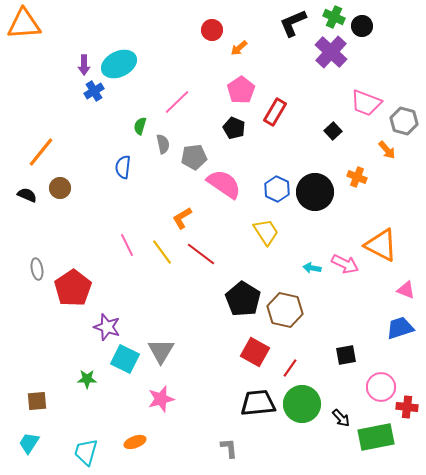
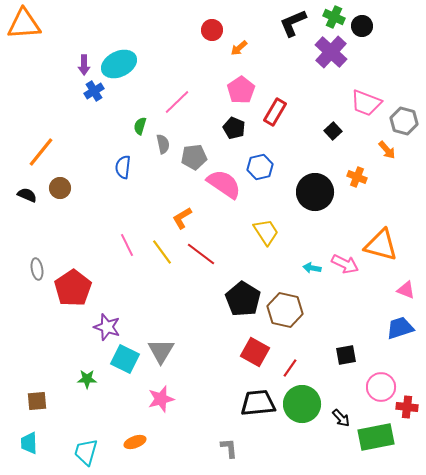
blue hexagon at (277, 189): moved 17 px left, 22 px up; rotated 20 degrees clockwise
orange triangle at (381, 245): rotated 12 degrees counterclockwise
cyan trapezoid at (29, 443): rotated 35 degrees counterclockwise
